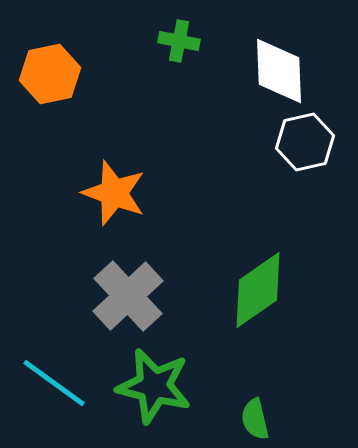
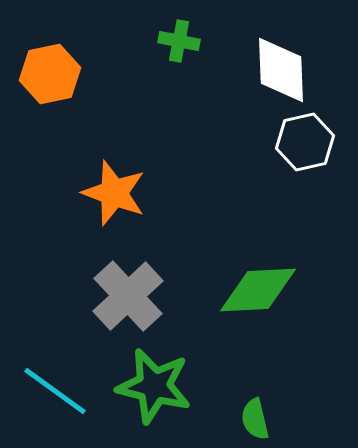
white diamond: moved 2 px right, 1 px up
green diamond: rotated 32 degrees clockwise
cyan line: moved 1 px right, 8 px down
